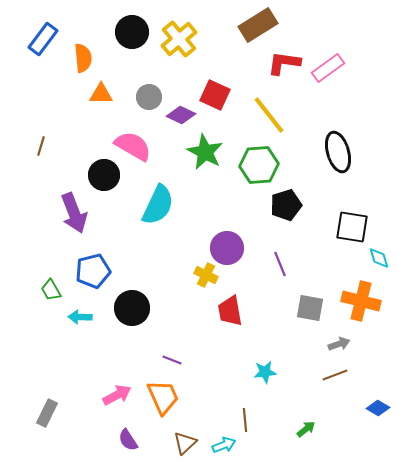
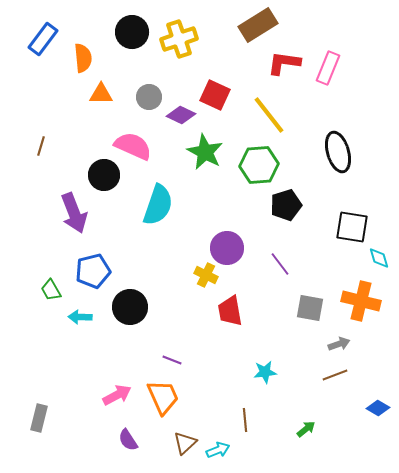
yellow cross at (179, 39): rotated 21 degrees clockwise
pink rectangle at (328, 68): rotated 32 degrees counterclockwise
pink semicircle at (133, 146): rotated 6 degrees counterclockwise
cyan semicircle at (158, 205): rotated 6 degrees counterclockwise
purple line at (280, 264): rotated 15 degrees counterclockwise
black circle at (132, 308): moved 2 px left, 1 px up
gray rectangle at (47, 413): moved 8 px left, 5 px down; rotated 12 degrees counterclockwise
cyan arrow at (224, 445): moved 6 px left, 5 px down
